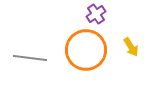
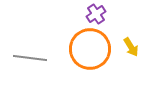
orange circle: moved 4 px right, 1 px up
